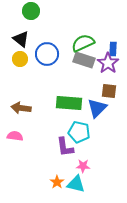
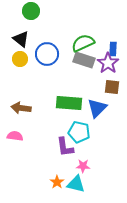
brown square: moved 3 px right, 4 px up
